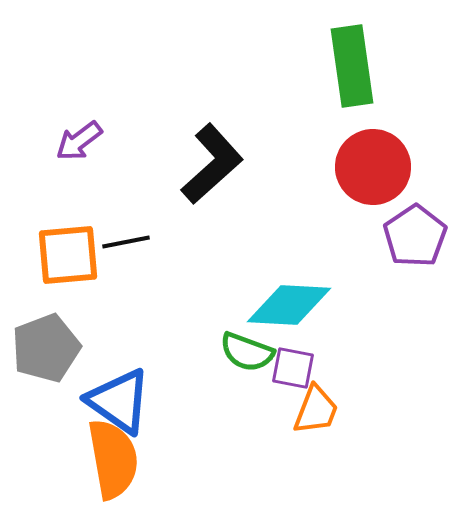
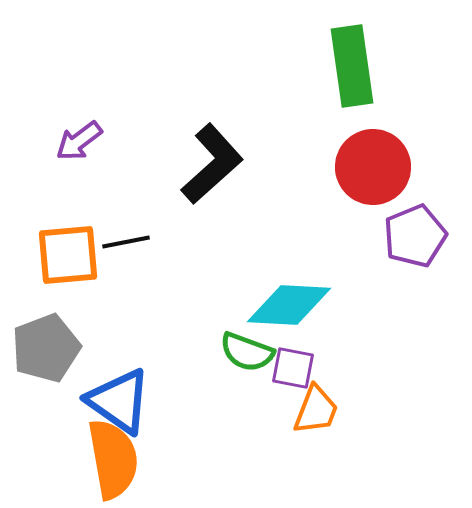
purple pentagon: rotated 12 degrees clockwise
